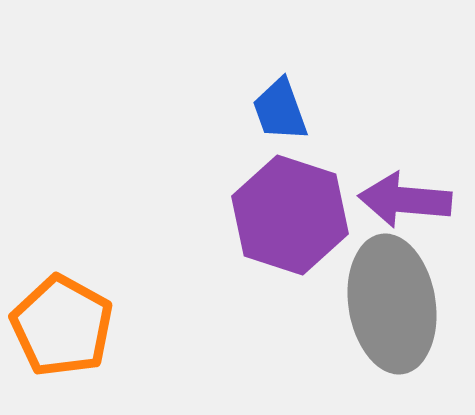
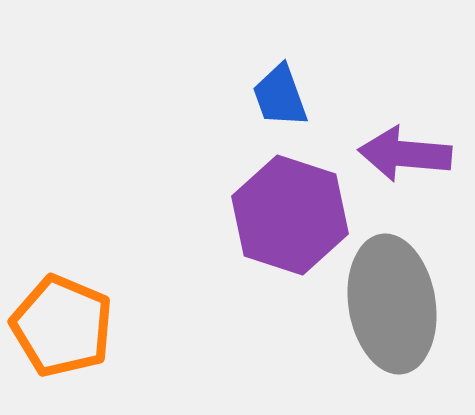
blue trapezoid: moved 14 px up
purple arrow: moved 46 px up
orange pentagon: rotated 6 degrees counterclockwise
